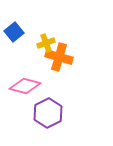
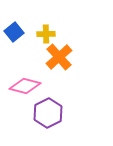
yellow cross: moved 9 px up; rotated 18 degrees clockwise
orange cross: rotated 32 degrees clockwise
